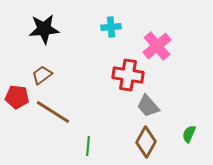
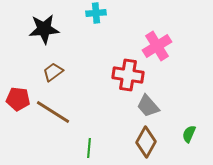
cyan cross: moved 15 px left, 14 px up
pink cross: rotated 8 degrees clockwise
brown trapezoid: moved 11 px right, 3 px up
red pentagon: moved 1 px right, 2 px down
green line: moved 1 px right, 2 px down
